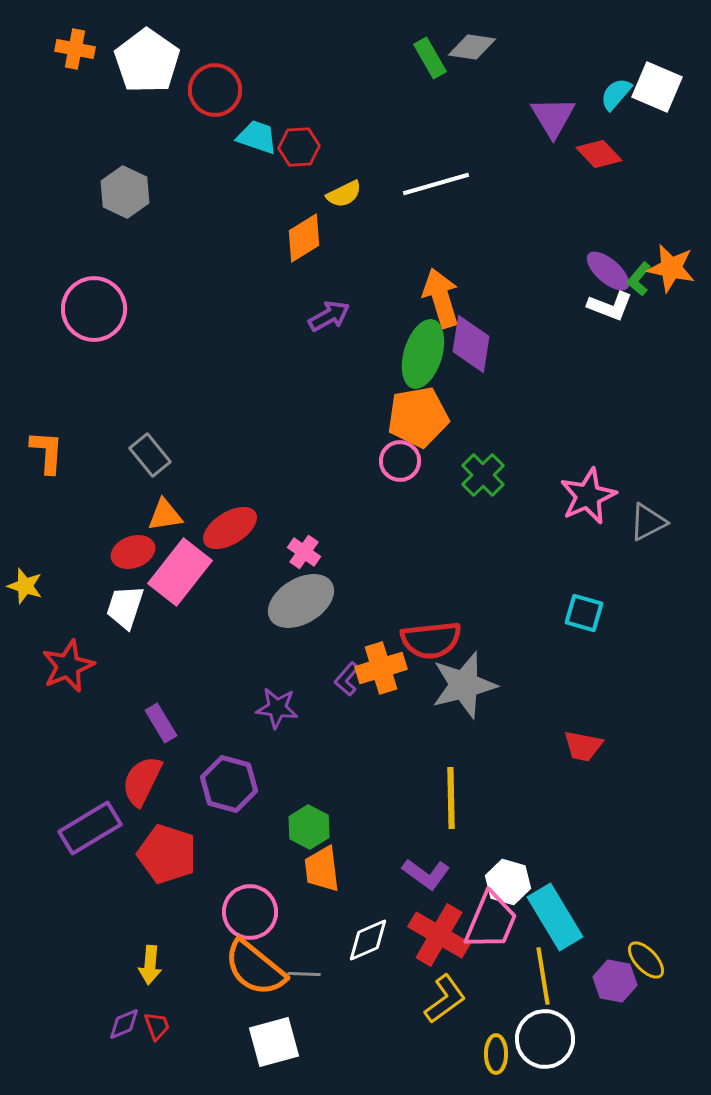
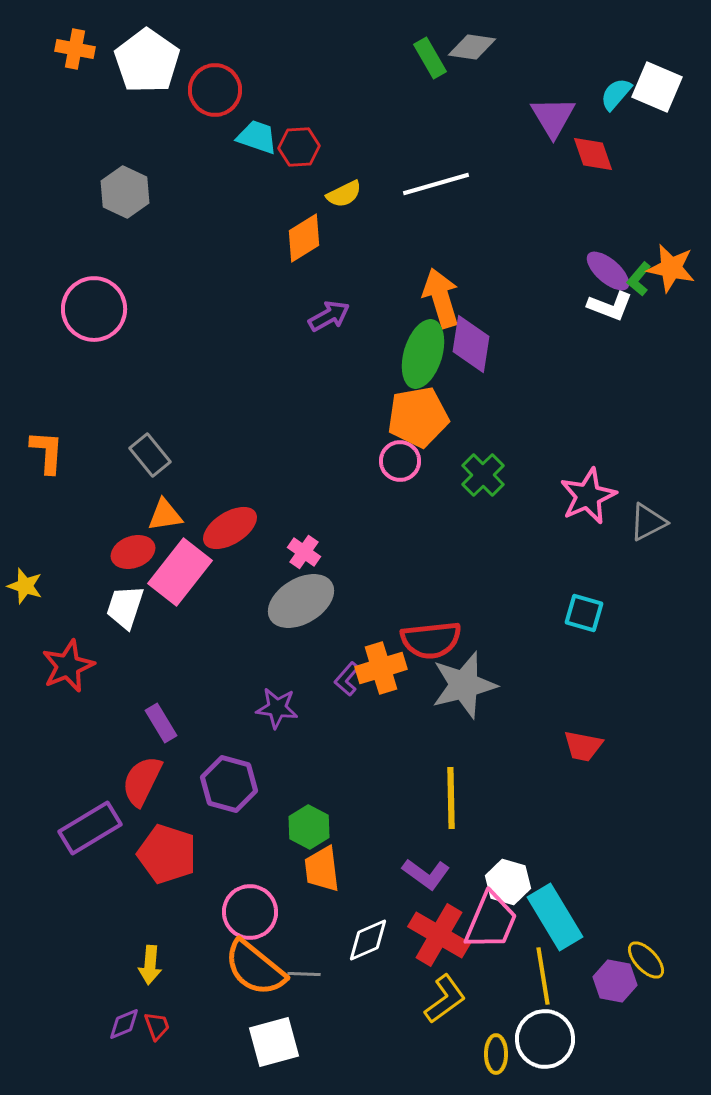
red diamond at (599, 154): moved 6 px left; rotated 24 degrees clockwise
